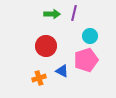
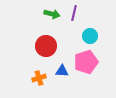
green arrow: rotated 14 degrees clockwise
pink pentagon: moved 2 px down
blue triangle: rotated 24 degrees counterclockwise
